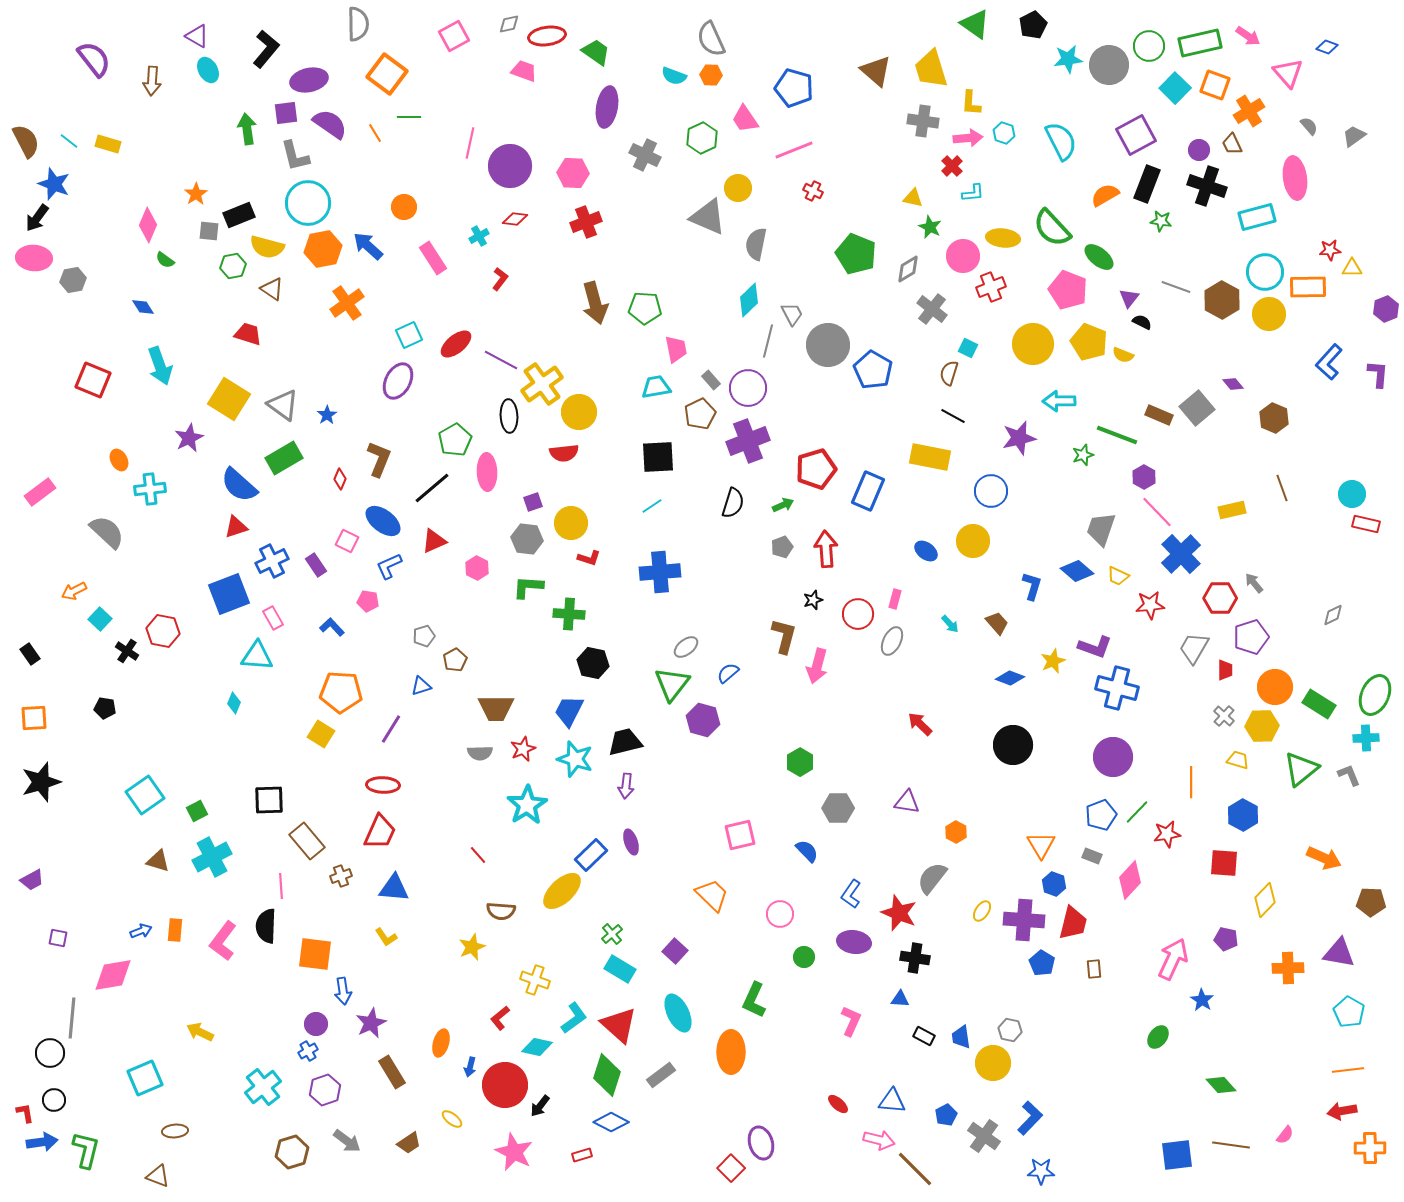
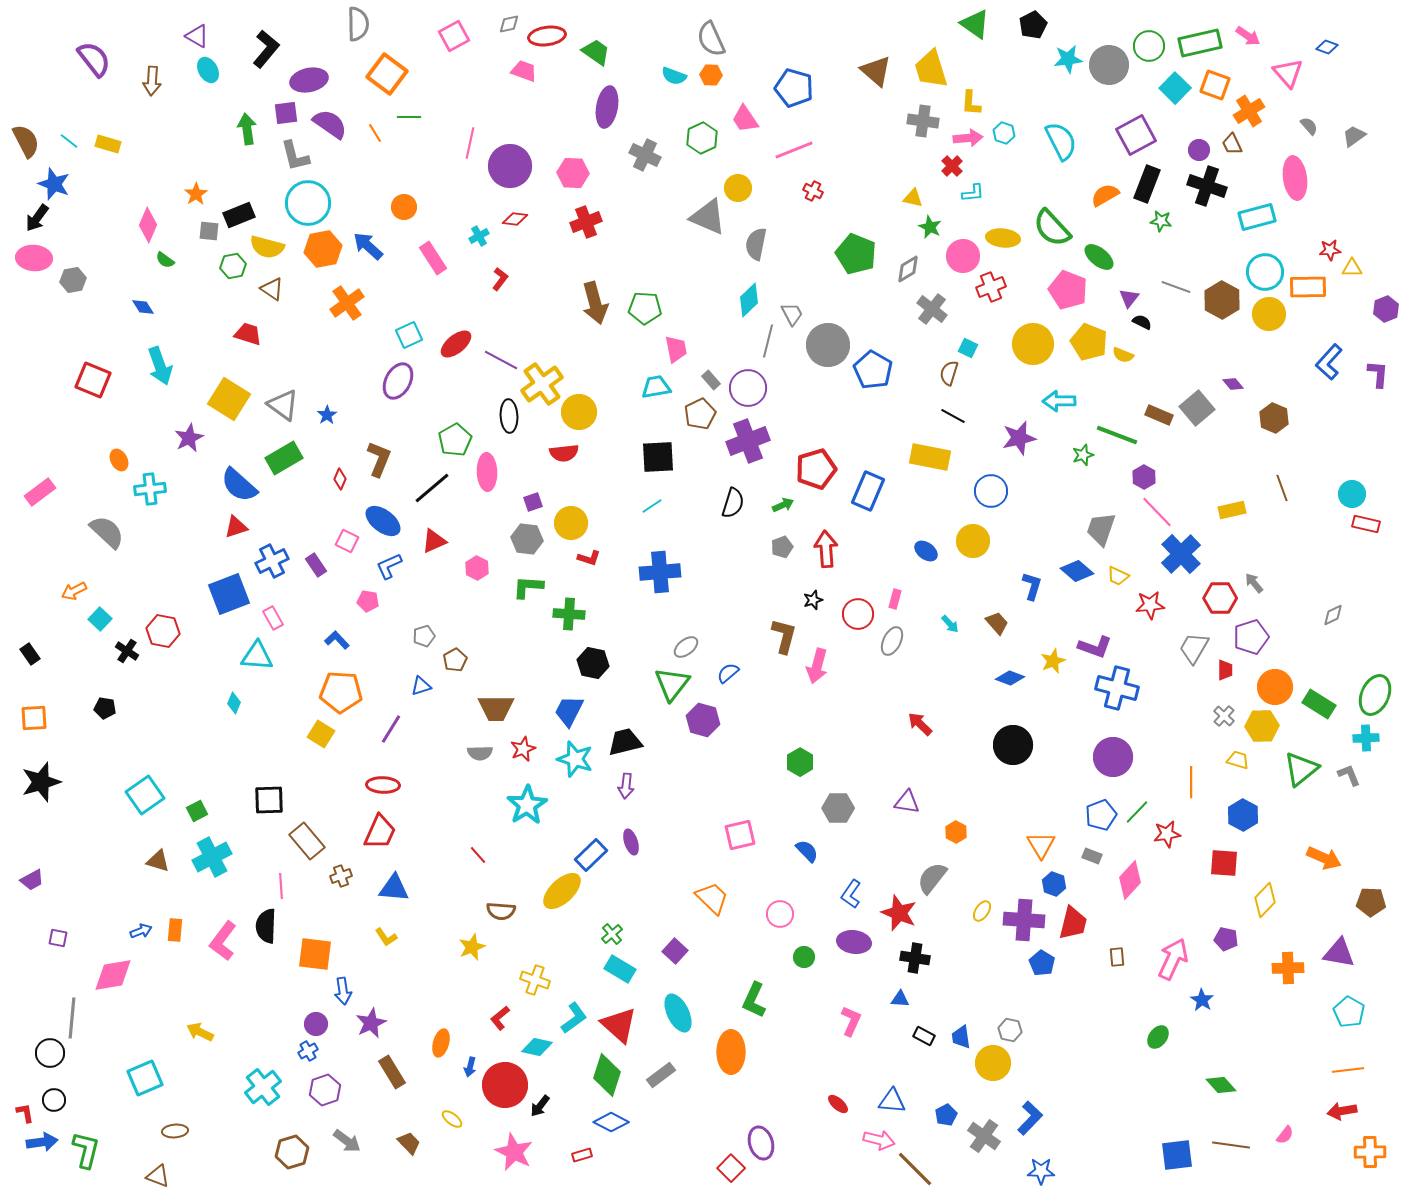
blue L-shape at (332, 627): moved 5 px right, 13 px down
orange trapezoid at (712, 895): moved 3 px down
brown rectangle at (1094, 969): moved 23 px right, 12 px up
brown trapezoid at (409, 1143): rotated 100 degrees counterclockwise
orange cross at (1370, 1148): moved 4 px down
